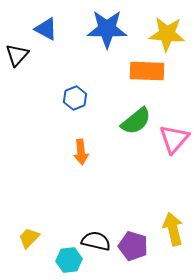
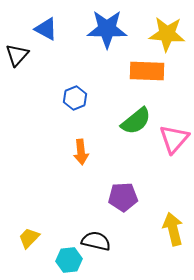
purple pentagon: moved 10 px left, 49 px up; rotated 20 degrees counterclockwise
